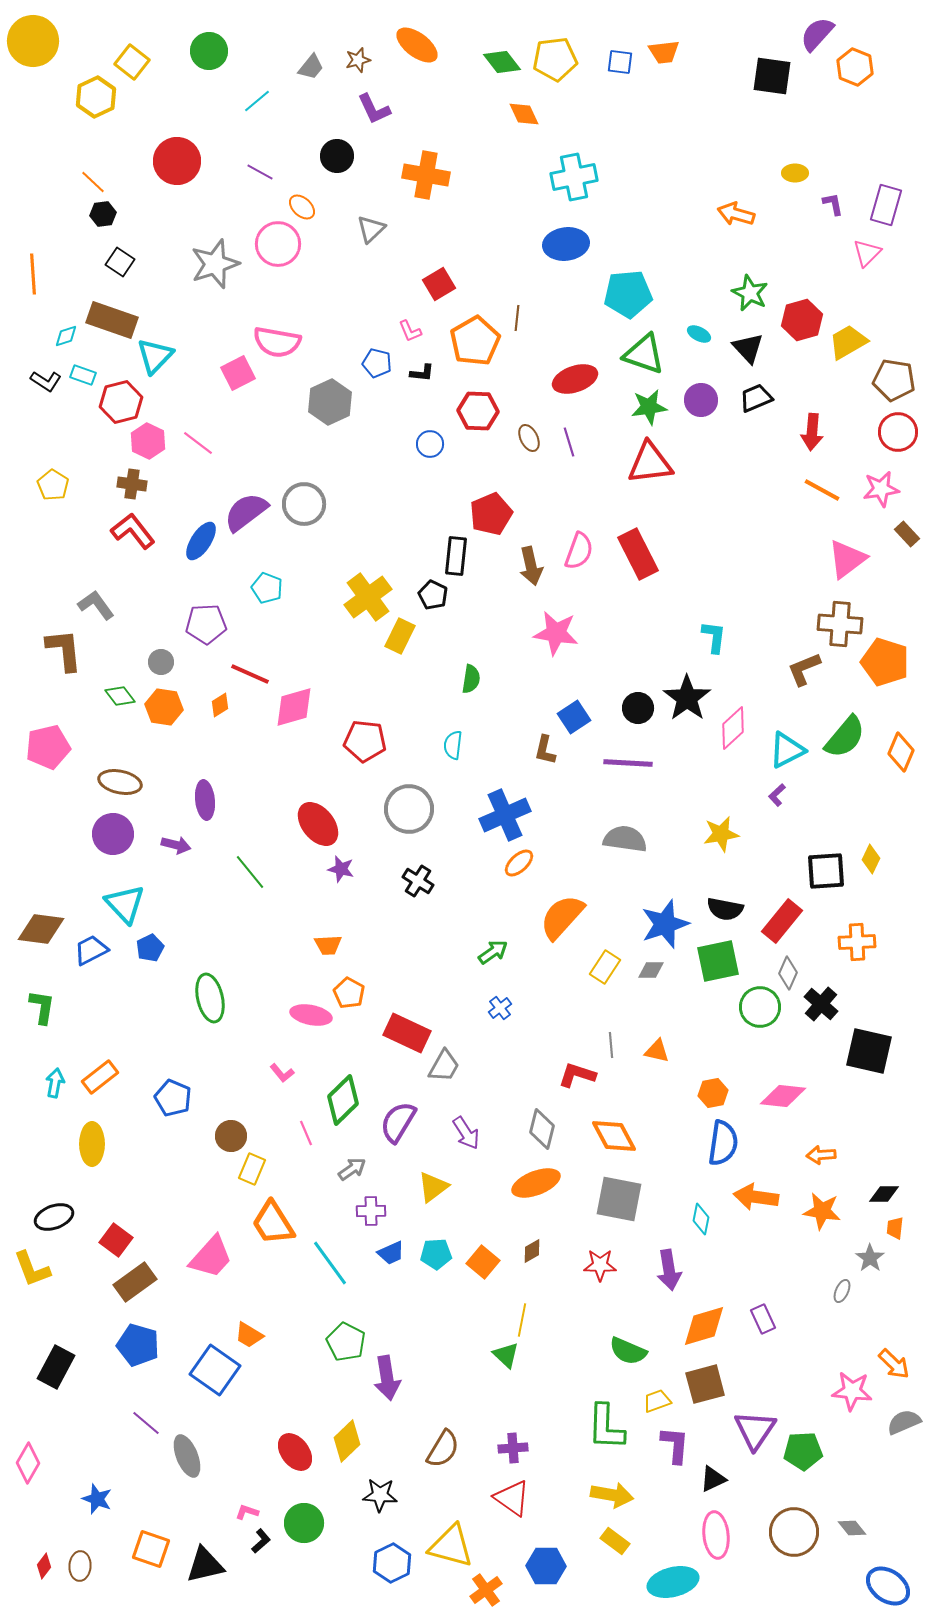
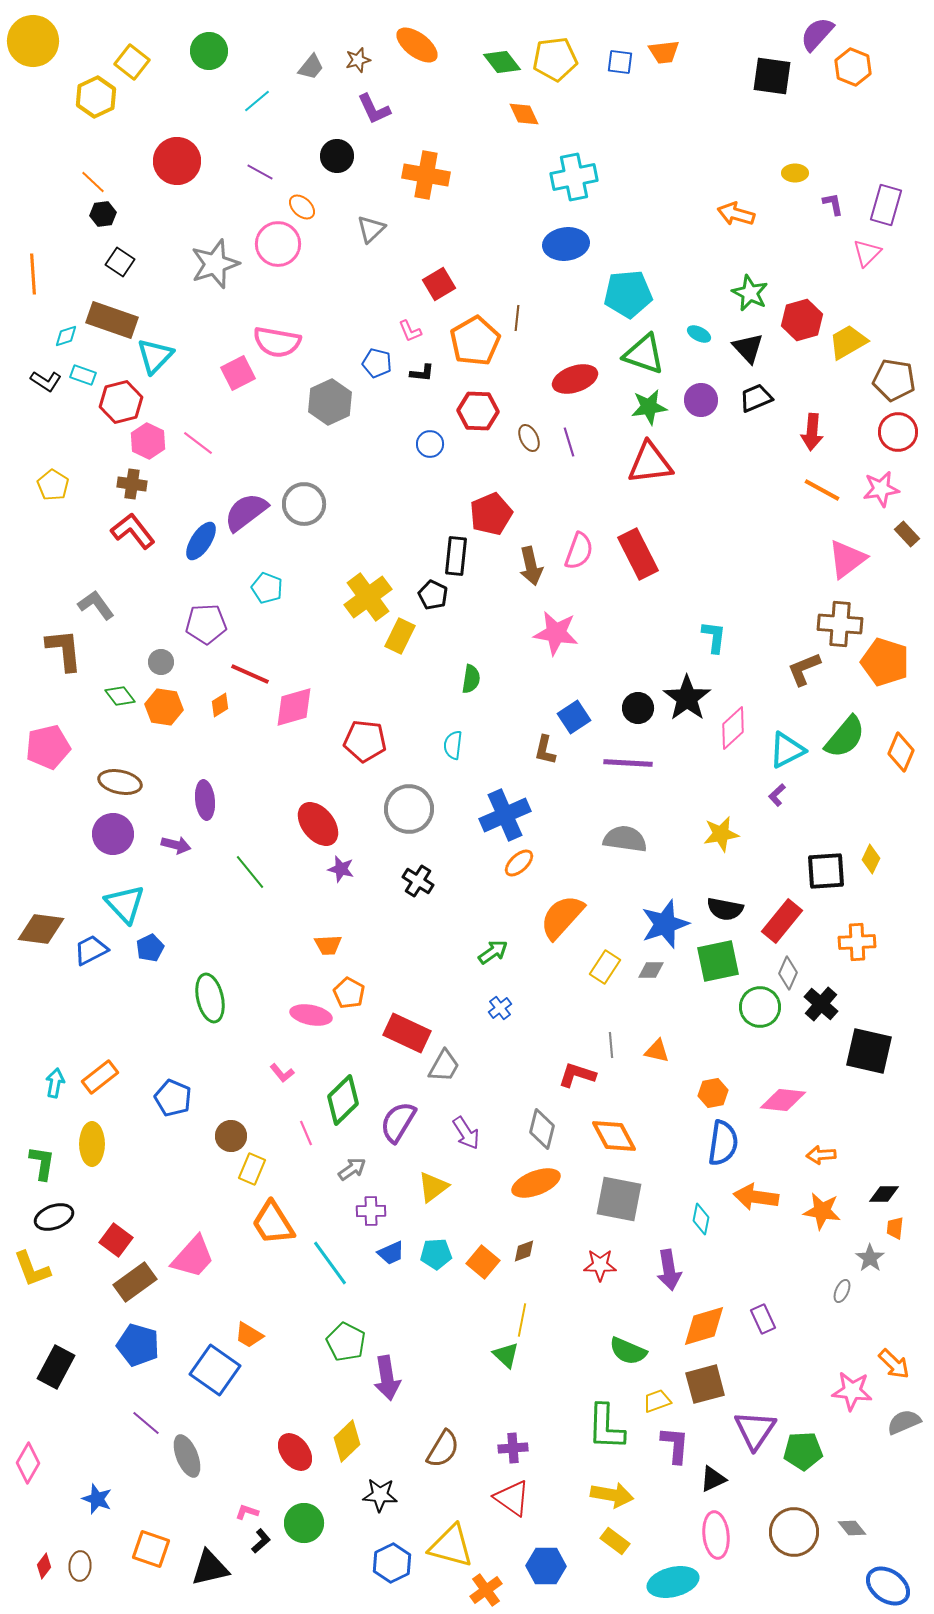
orange hexagon at (855, 67): moved 2 px left
green L-shape at (42, 1007): moved 156 px down
pink diamond at (783, 1096): moved 4 px down
brown diamond at (532, 1251): moved 8 px left; rotated 10 degrees clockwise
pink trapezoid at (211, 1257): moved 18 px left
black triangle at (205, 1565): moved 5 px right, 3 px down
